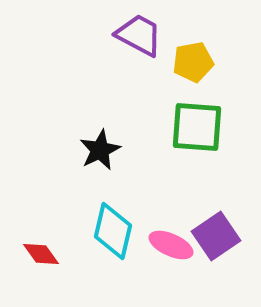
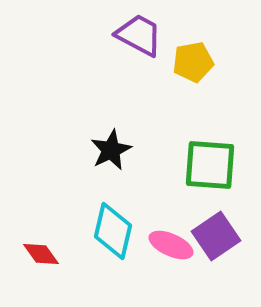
green square: moved 13 px right, 38 px down
black star: moved 11 px right
